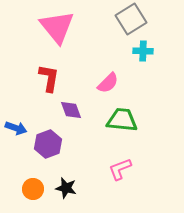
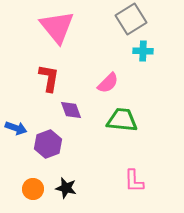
pink L-shape: moved 14 px right, 12 px down; rotated 70 degrees counterclockwise
